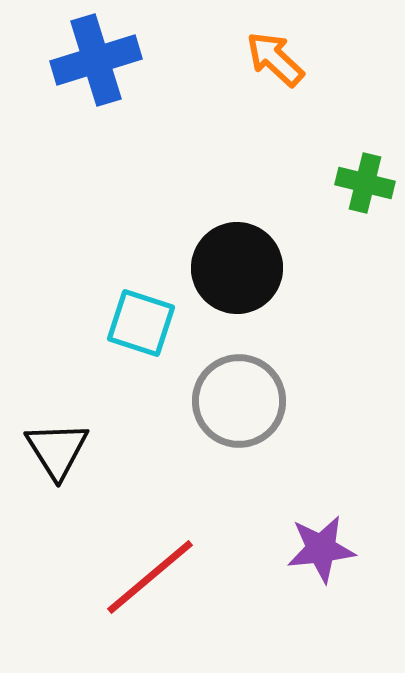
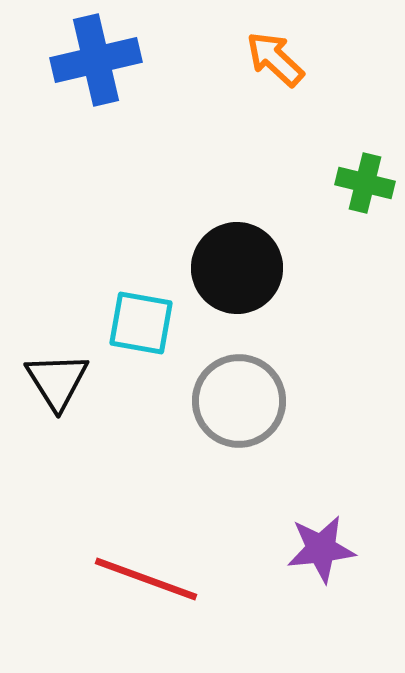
blue cross: rotated 4 degrees clockwise
cyan square: rotated 8 degrees counterclockwise
black triangle: moved 69 px up
red line: moved 4 px left, 2 px down; rotated 60 degrees clockwise
